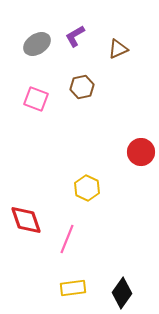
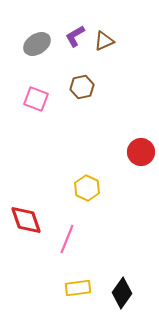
brown triangle: moved 14 px left, 8 px up
yellow rectangle: moved 5 px right
